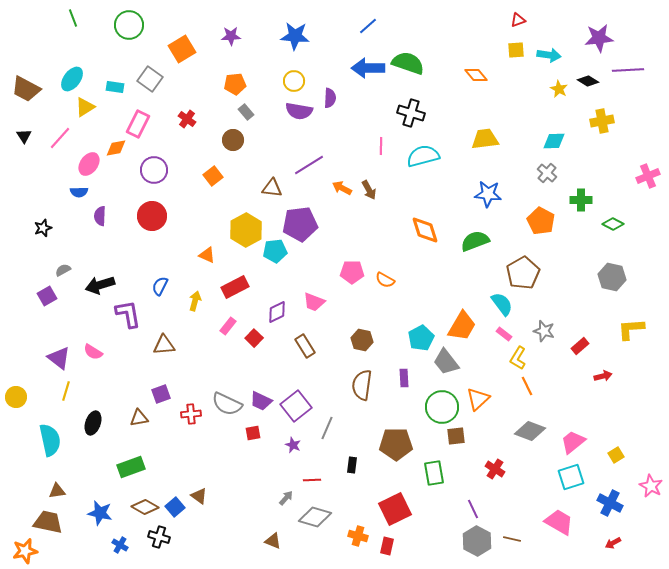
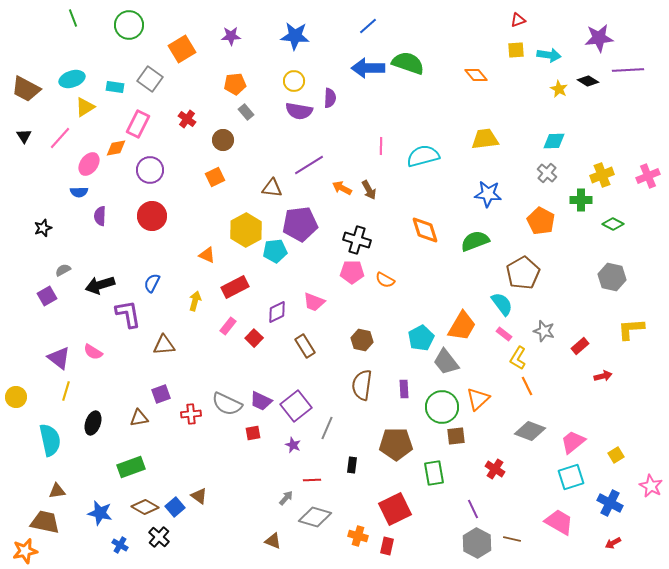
cyan ellipse at (72, 79): rotated 35 degrees clockwise
black cross at (411, 113): moved 54 px left, 127 px down
yellow cross at (602, 121): moved 54 px down; rotated 10 degrees counterclockwise
brown circle at (233, 140): moved 10 px left
purple circle at (154, 170): moved 4 px left
orange square at (213, 176): moved 2 px right, 1 px down; rotated 12 degrees clockwise
blue semicircle at (160, 286): moved 8 px left, 3 px up
purple rectangle at (404, 378): moved 11 px down
brown trapezoid at (48, 522): moved 3 px left
black cross at (159, 537): rotated 25 degrees clockwise
gray hexagon at (477, 541): moved 2 px down
